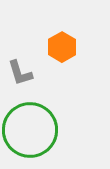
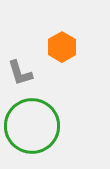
green circle: moved 2 px right, 4 px up
